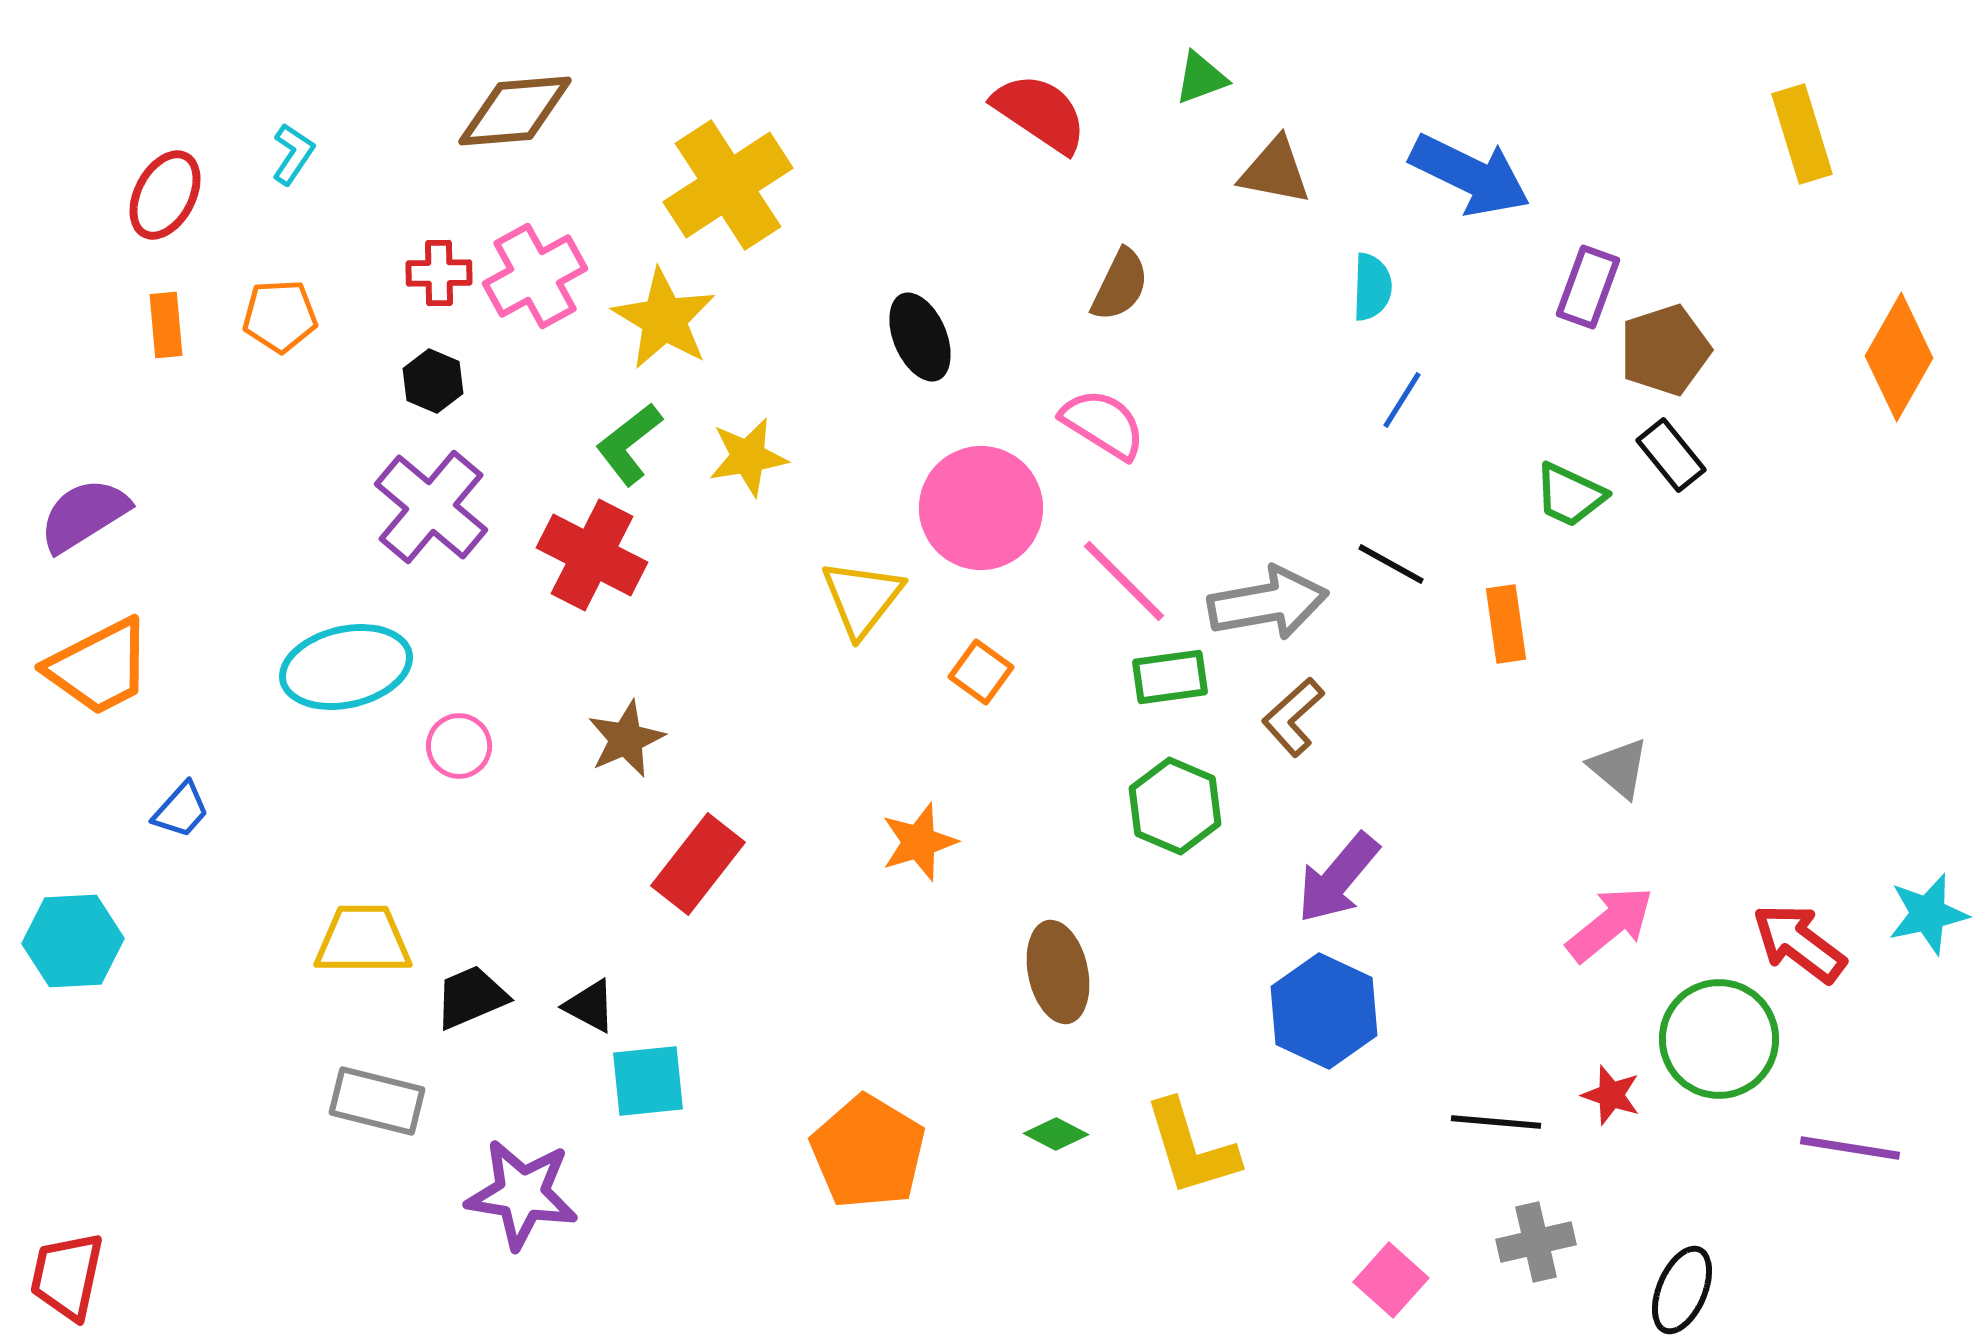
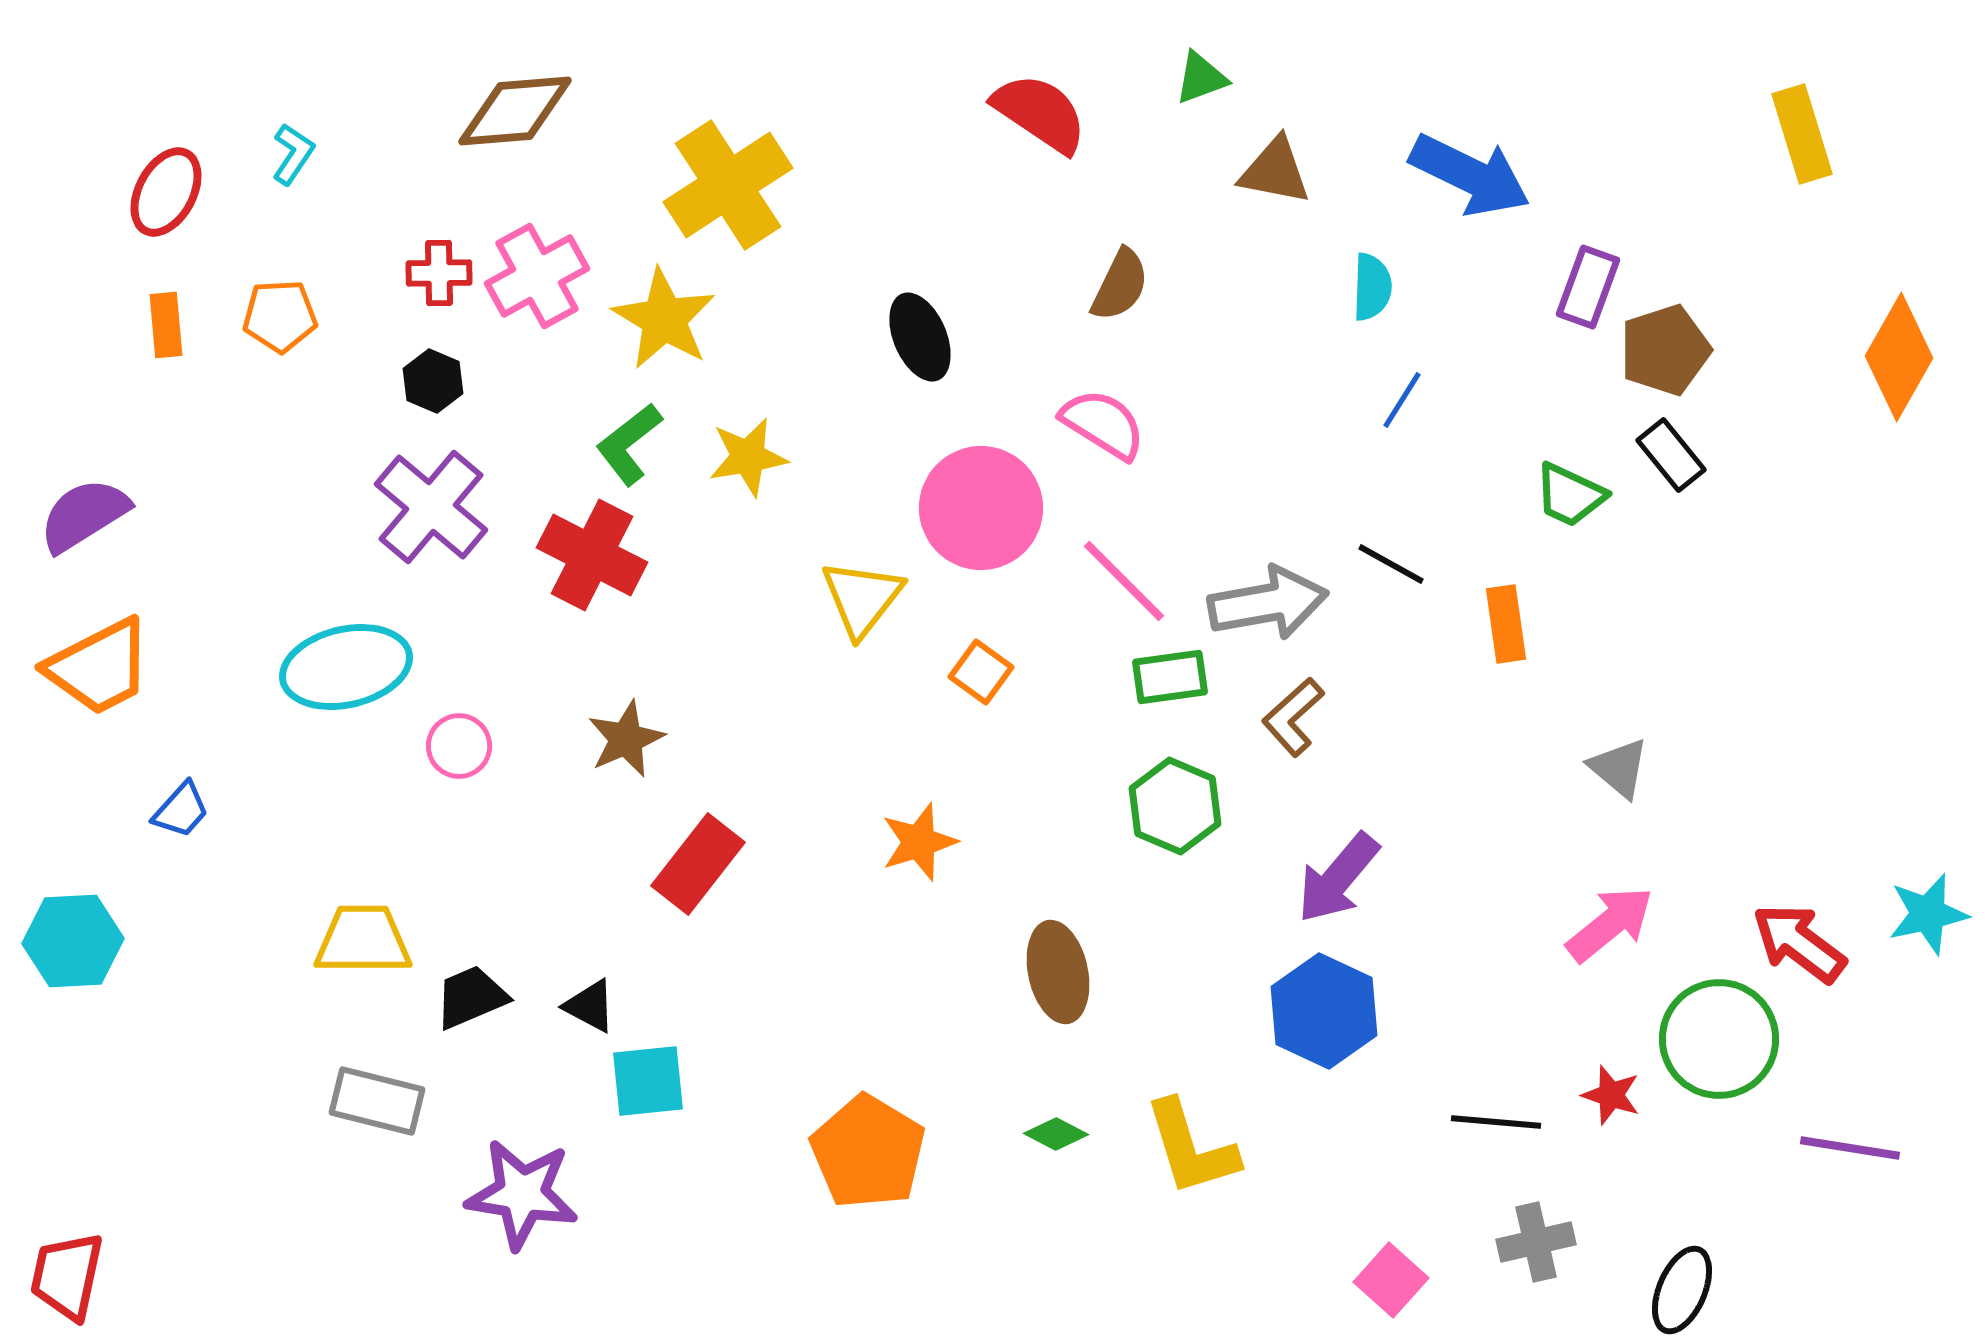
red ellipse at (165, 195): moved 1 px right, 3 px up
pink cross at (535, 276): moved 2 px right
